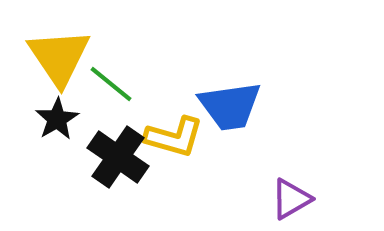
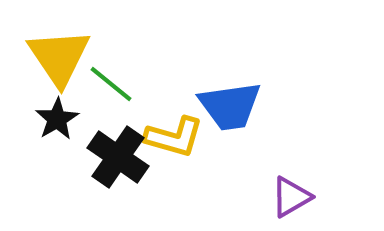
purple triangle: moved 2 px up
